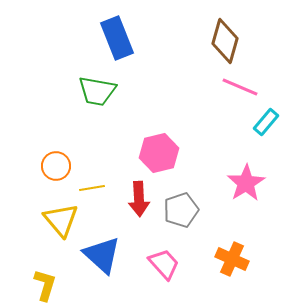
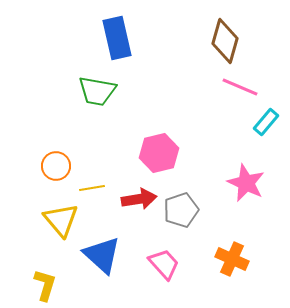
blue rectangle: rotated 9 degrees clockwise
pink star: rotated 15 degrees counterclockwise
red arrow: rotated 96 degrees counterclockwise
